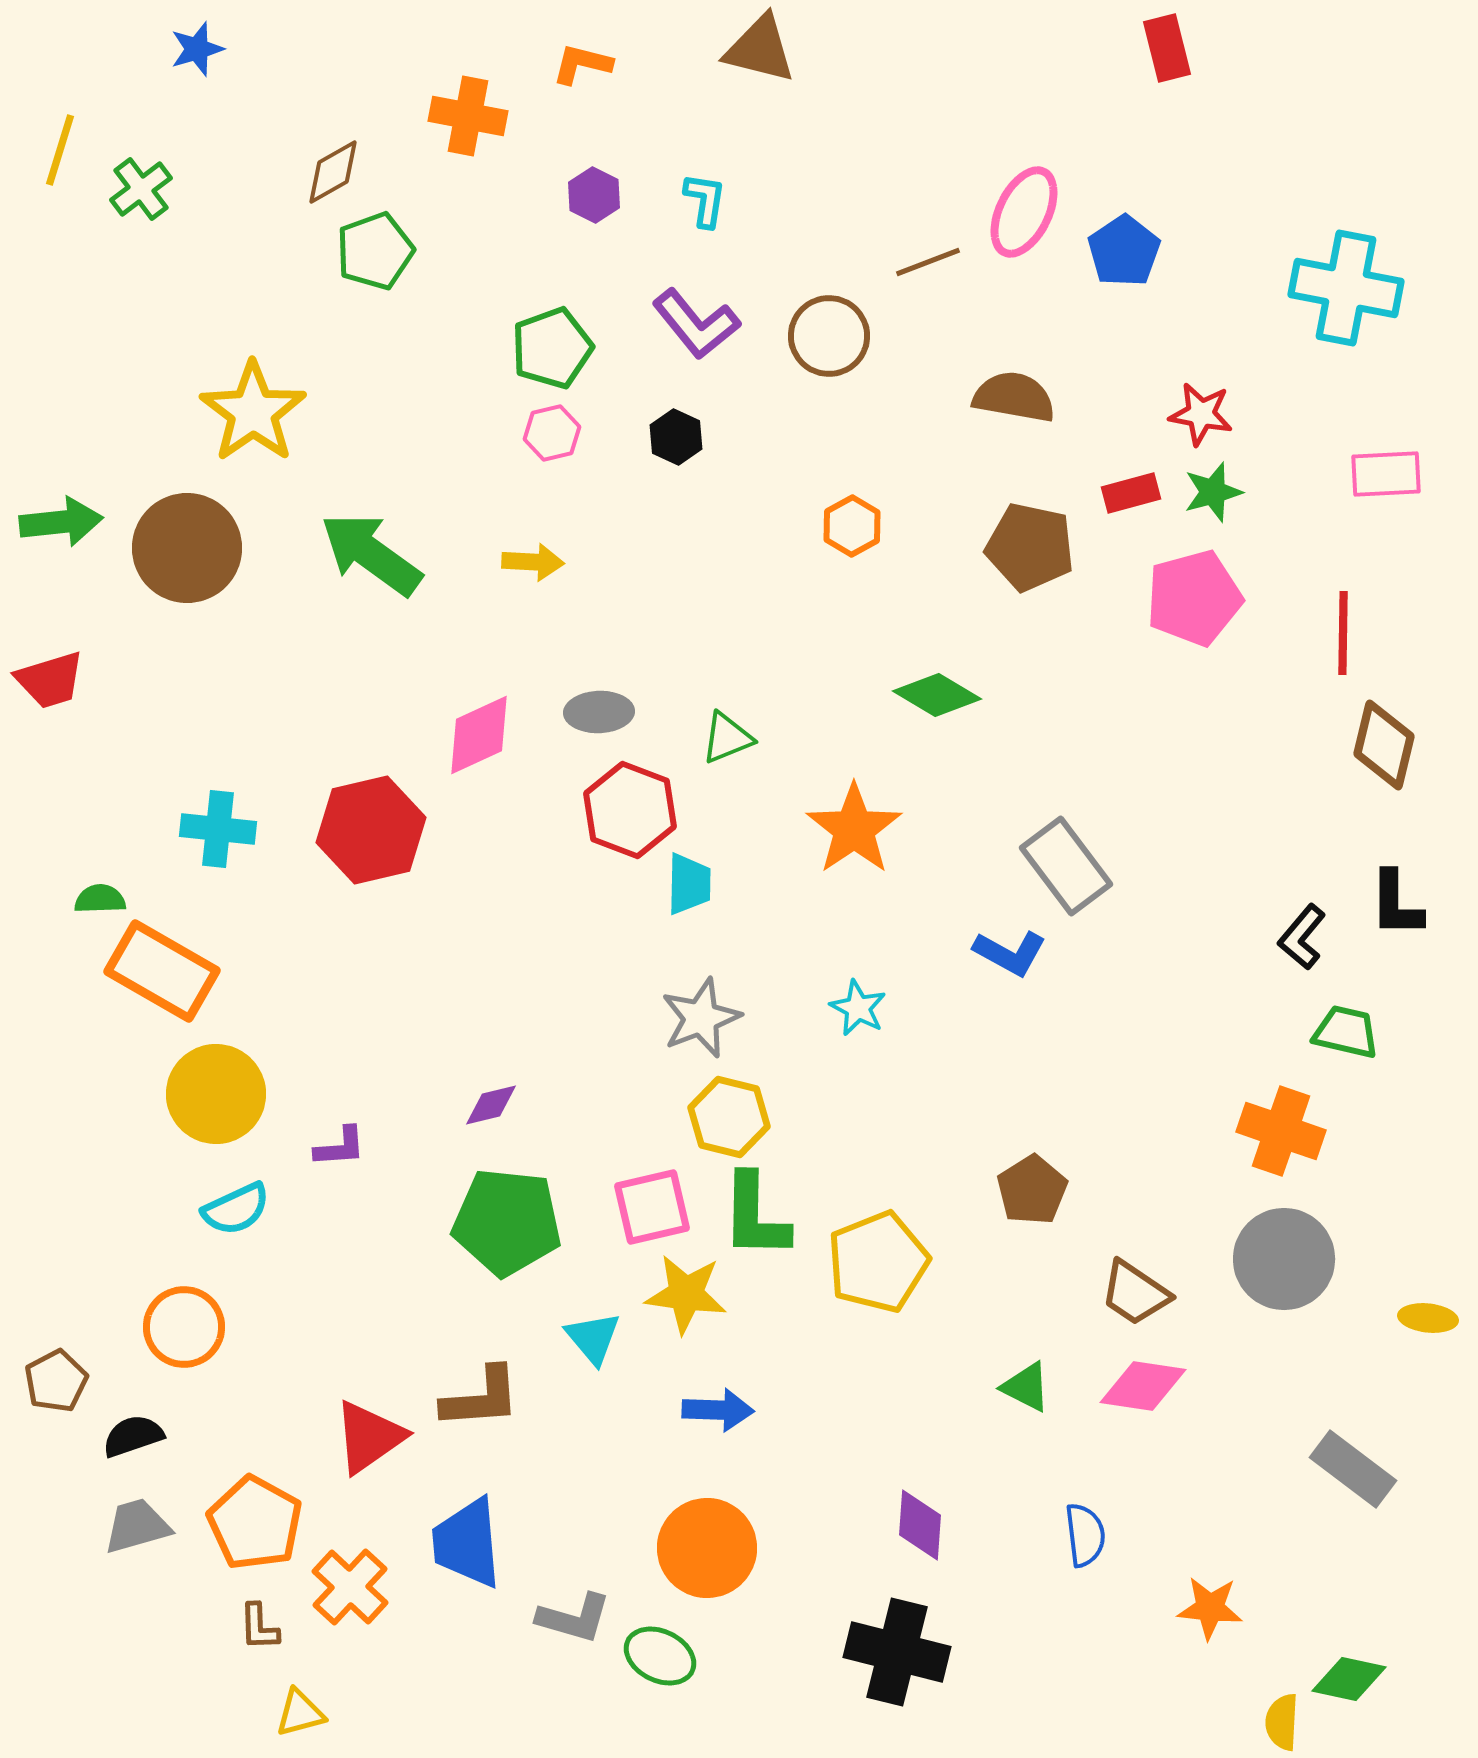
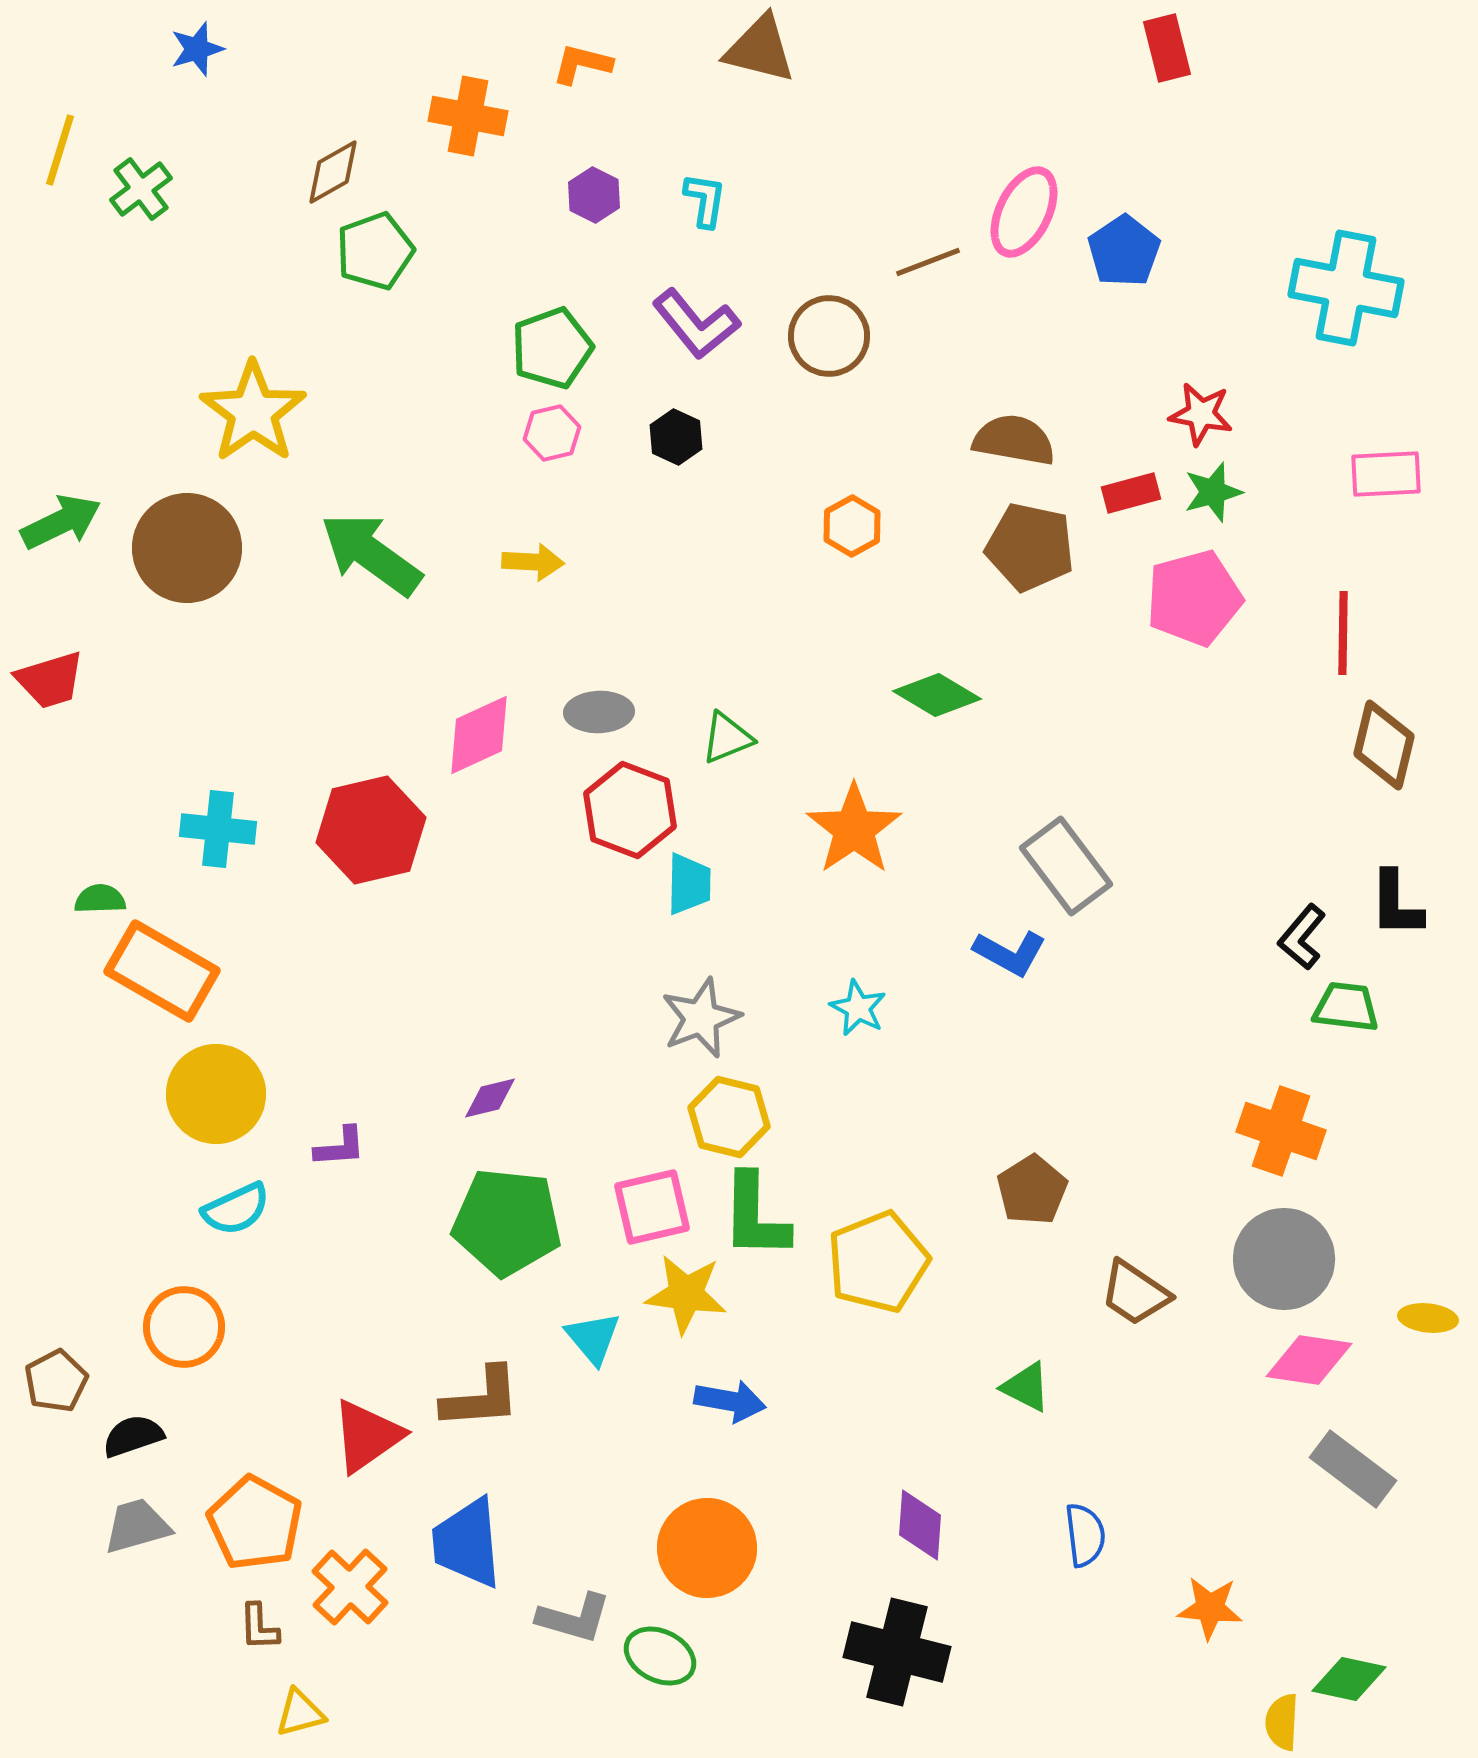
brown semicircle at (1014, 397): moved 43 px down
green arrow at (61, 522): rotated 20 degrees counterclockwise
green trapezoid at (1346, 1032): moved 25 px up; rotated 6 degrees counterclockwise
purple diamond at (491, 1105): moved 1 px left, 7 px up
pink diamond at (1143, 1386): moved 166 px right, 26 px up
blue arrow at (718, 1410): moved 12 px right, 9 px up; rotated 8 degrees clockwise
red triangle at (369, 1437): moved 2 px left, 1 px up
